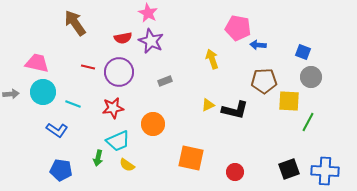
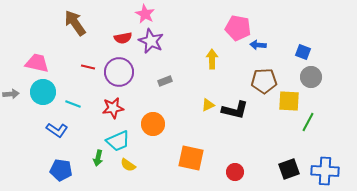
pink star: moved 3 px left, 1 px down
yellow arrow: rotated 18 degrees clockwise
yellow semicircle: moved 1 px right
